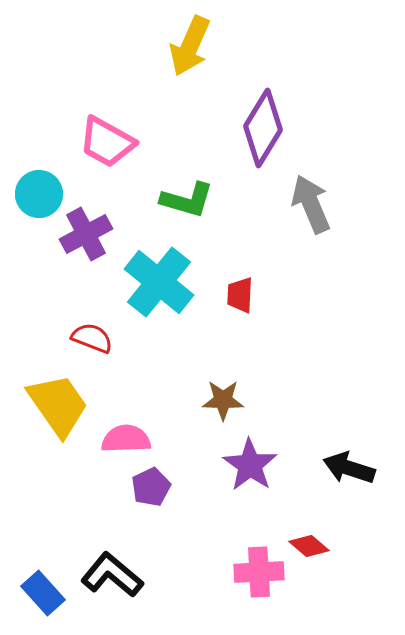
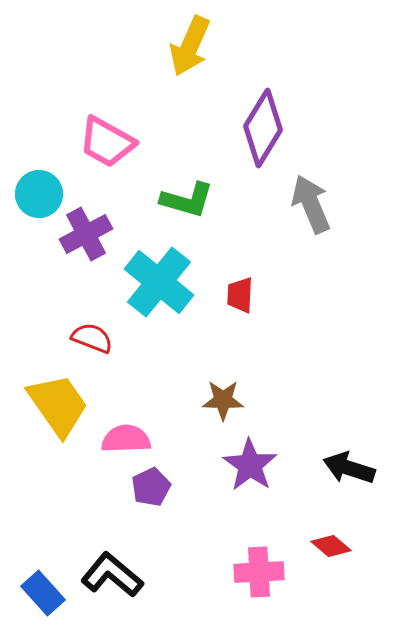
red diamond: moved 22 px right
